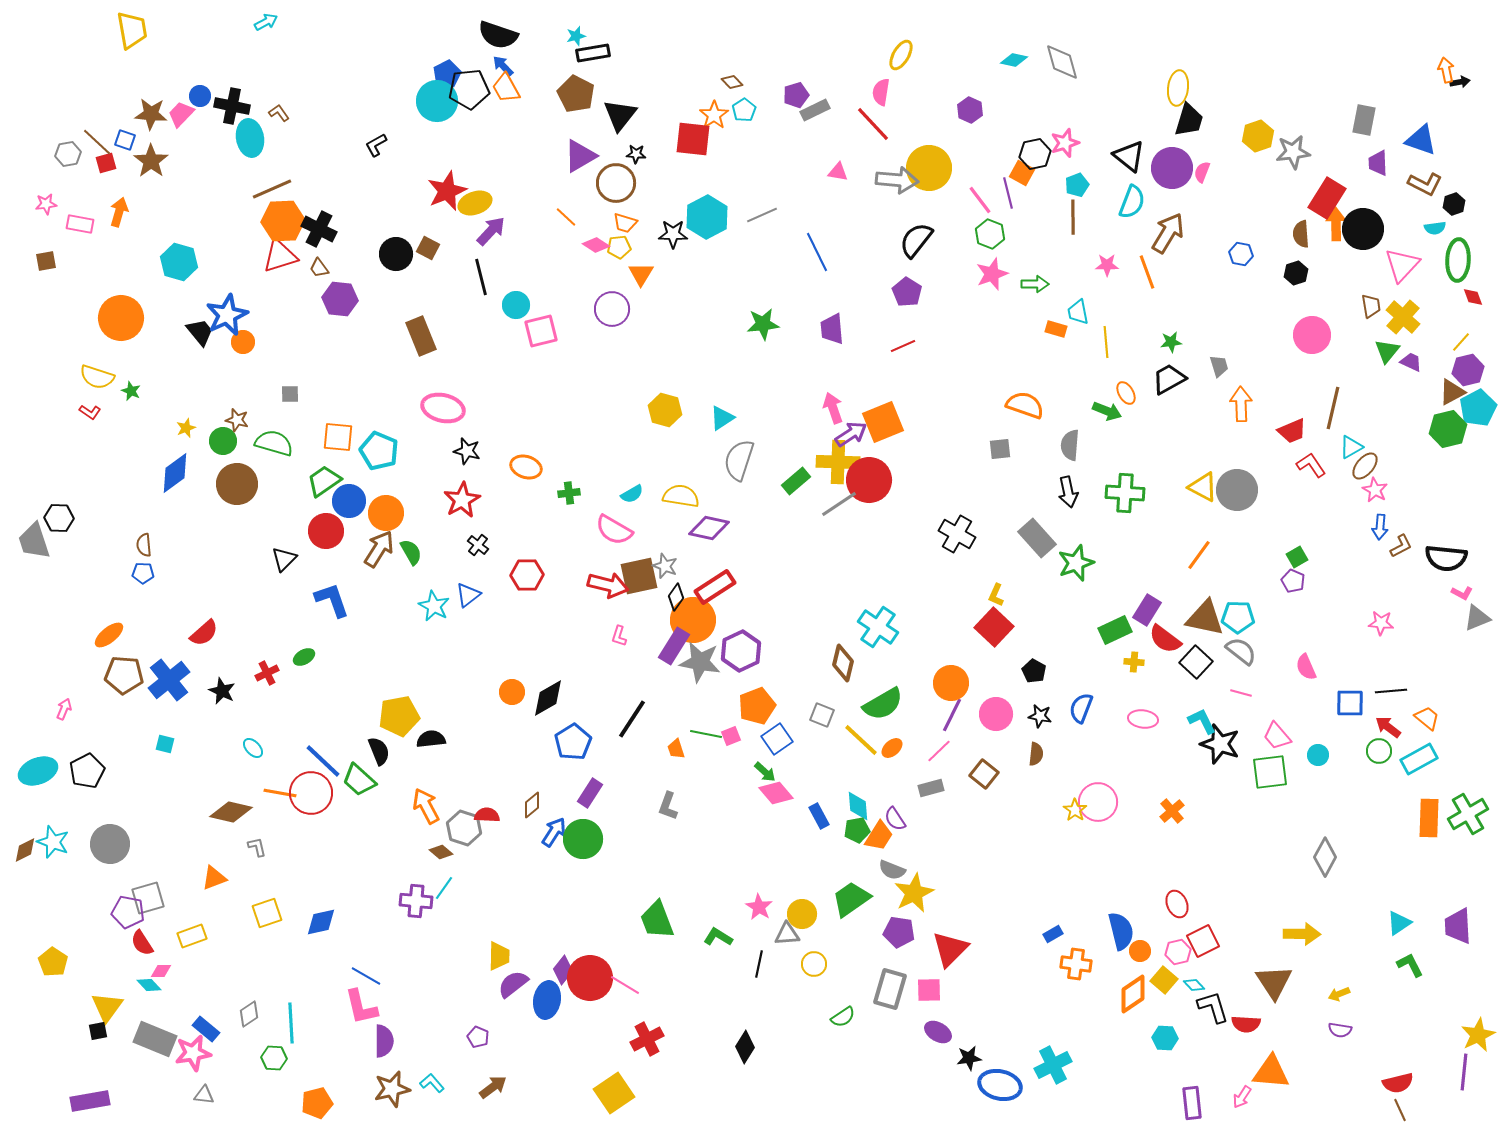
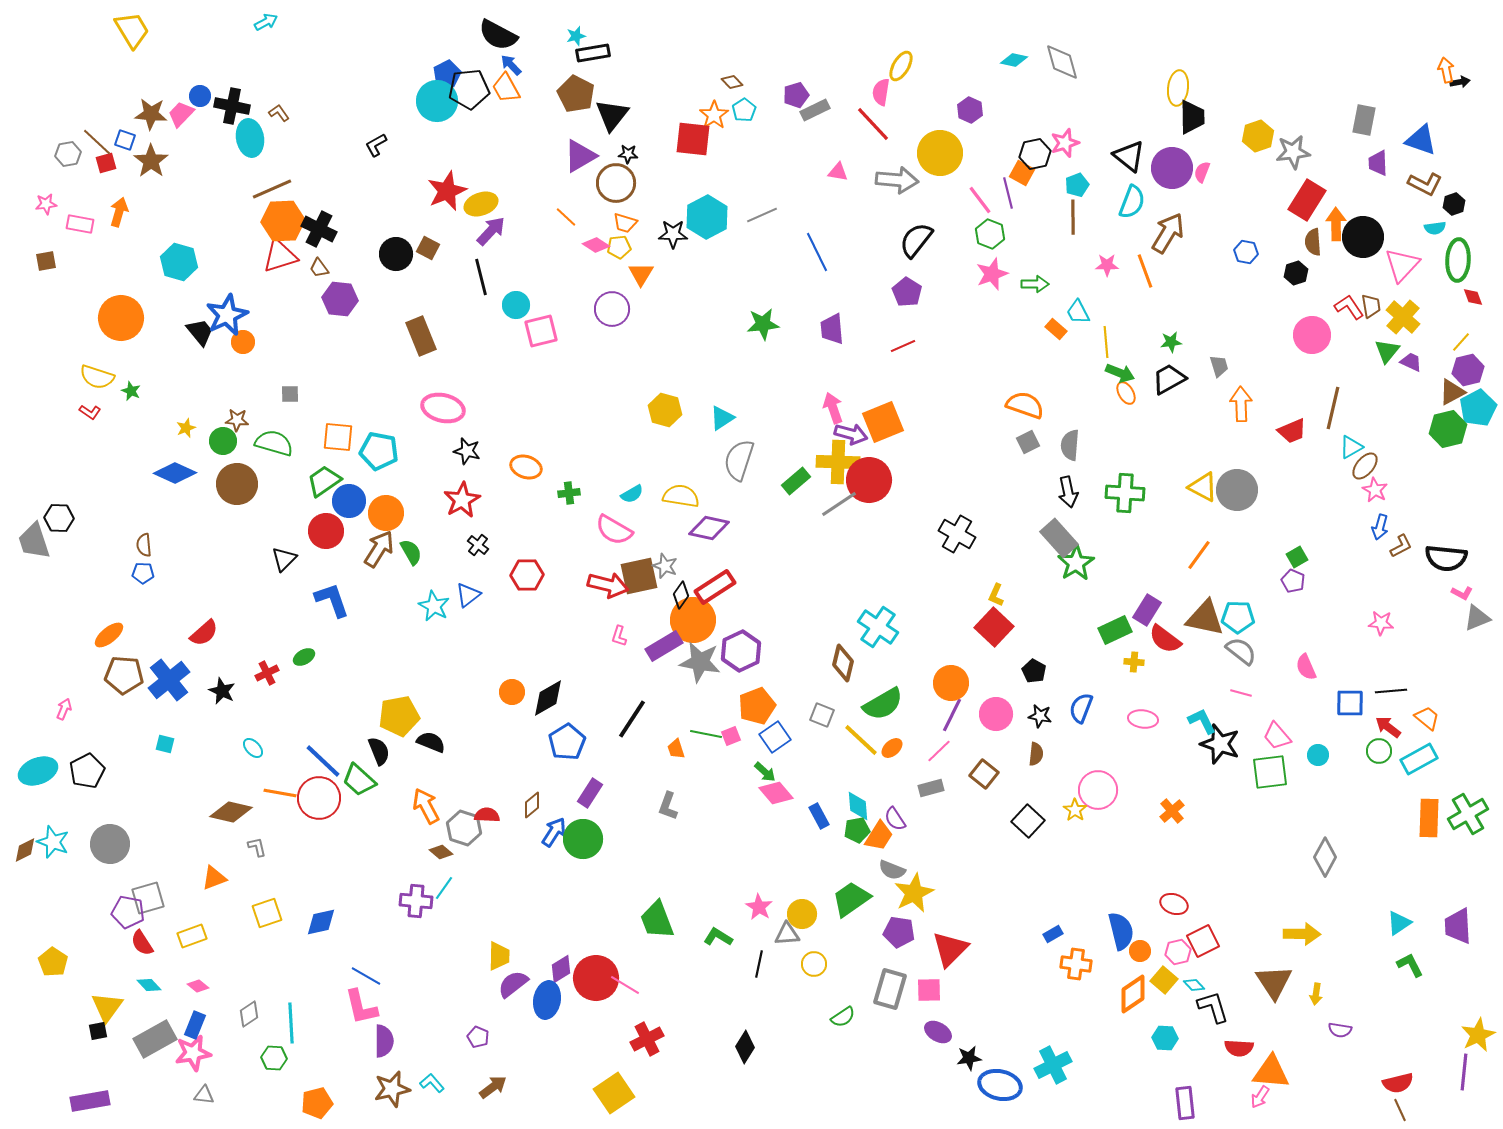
yellow trapezoid at (132, 30): rotated 21 degrees counterclockwise
black semicircle at (498, 35): rotated 9 degrees clockwise
yellow ellipse at (901, 55): moved 11 px down
blue arrow at (503, 66): moved 8 px right, 1 px up
black triangle at (620, 115): moved 8 px left
black trapezoid at (1189, 120): moved 3 px right, 3 px up; rotated 18 degrees counterclockwise
black star at (636, 154): moved 8 px left
yellow circle at (929, 168): moved 11 px right, 15 px up
red rectangle at (1327, 198): moved 20 px left, 2 px down
yellow ellipse at (475, 203): moved 6 px right, 1 px down
black circle at (1363, 229): moved 8 px down
brown semicircle at (1301, 234): moved 12 px right, 8 px down
blue hexagon at (1241, 254): moved 5 px right, 2 px up
orange line at (1147, 272): moved 2 px left, 1 px up
cyan trapezoid at (1078, 312): rotated 16 degrees counterclockwise
orange rectangle at (1056, 329): rotated 25 degrees clockwise
green arrow at (1107, 411): moved 13 px right, 38 px up
brown star at (237, 420): rotated 10 degrees counterclockwise
purple arrow at (851, 434): rotated 48 degrees clockwise
gray square at (1000, 449): moved 28 px right, 7 px up; rotated 20 degrees counterclockwise
cyan pentagon at (379, 451): rotated 12 degrees counterclockwise
red L-shape at (1311, 465): moved 38 px right, 158 px up
blue diamond at (175, 473): rotated 60 degrees clockwise
blue arrow at (1380, 527): rotated 10 degrees clockwise
gray rectangle at (1037, 538): moved 22 px right
green star at (1076, 563): rotated 12 degrees counterclockwise
black diamond at (676, 597): moved 5 px right, 2 px up
purple rectangle at (674, 646): moved 10 px left; rotated 27 degrees clockwise
black square at (1196, 662): moved 168 px left, 159 px down
black semicircle at (431, 739): moved 3 px down; rotated 28 degrees clockwise
blue square at (777, 739): moved 2 px left, 2 px up
blue pentagon at (573, 742): moved 6 px left
red circle at (311, 793): moved 8 px right, 5 px down
pink circle at (1098, 802): moved 12 px up
red ellipse at (1177, 904): moved 3 px left; rotated 48 degrees counterclockwise
purple diamond at (563, 970): moved 2 px left, 1 px up; rotated 20 degrees clockwise
pink diamond at (161, 971): moved 37 px right, 15 px down; rotated 40 degrees clockwise
red circle at (590, 978): moved 6 px right
yellow arrow at (1339, 994): moved 23 px left; rotated 60 degrees counterclockwise
red semicircle at (1246, 1024): moved 7 px left, 24 px down
blue rectangle at (206, 1029): moved 11 px left, 4 px up; rotated 72 degrees clockwise
gray rectangle at (155, 1039): rotated 51 degrees counterclockwise
pink arrow at (1242, 1097): moved 18 px right
purple rectangle at (1192, 1103): moved 7 px left
